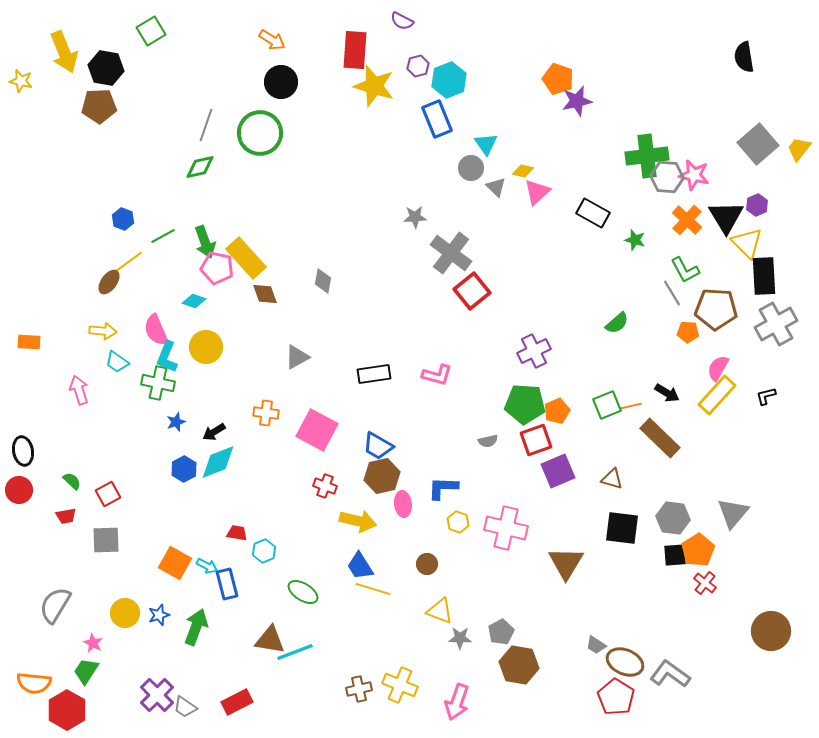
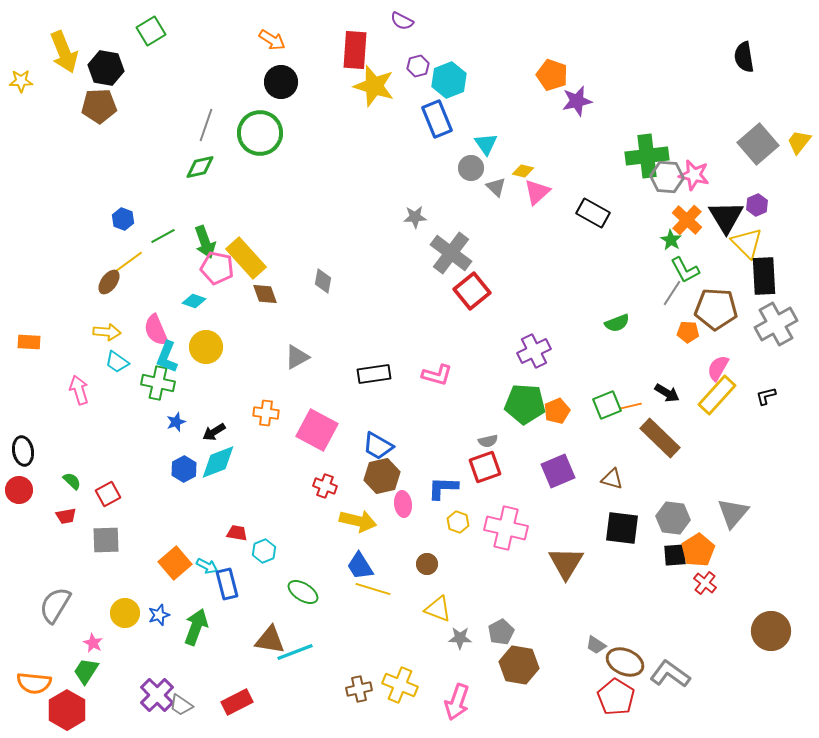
orange pentagon at (558, 79): moved 6 px left, 4 px up
yellow star at (21, 81): rotated 15 degrees counterclockwise
yellow trapezoid at (799, 149): moved 7 px up
green star at (635, 240): moved 36 px right; rotated 15 degrees clockwise
gray line at (672, 293): rotated 64 degrees clockwise
green semicircle at (617, 323): rotated 20 degrees clockwise
yellow arrow at (103, 331): moved 4 px right, 1 px down
red square at (536, 440): moved 51 px left, 27 px down
orange square at (175, 563): rotated 20 degrees clockwise
yellow triangle at (440, 611): moved 2 px left, 2 px up
gray trapezoid at (185, 707): moved 4 px left, 2 px up
